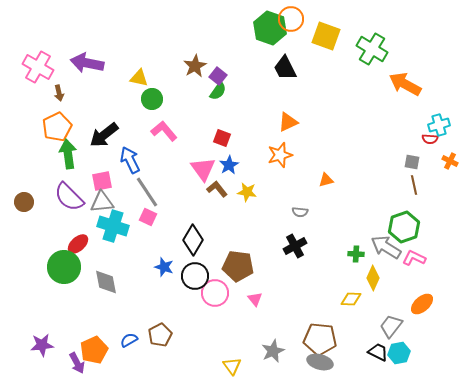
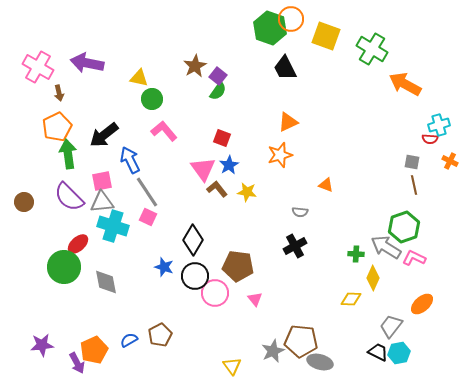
orange triangle at (326, 180): moved 5 px down; rotated 35 degrees clockwise
brown pentagon at (320, 339): moved 19 px left, 2 px down
